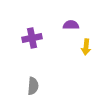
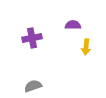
purple semicircle: moved 2 px right
gray semicircle: rotated 114 degrees counterclockwise
